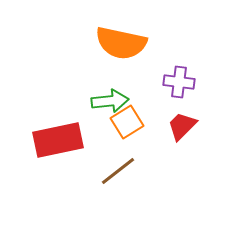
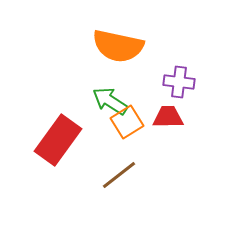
orange semicircle: moved 3 px left, 3 px down
green arrow: rotated 141 degrees counterclockwise
red trapezoid: moved 14 px left, 9 px up; rotated 44 degrees clockwise
red rectangle: rotated 42 degrees counterclockwise
brown line: moved 1 px right, 4 px down
